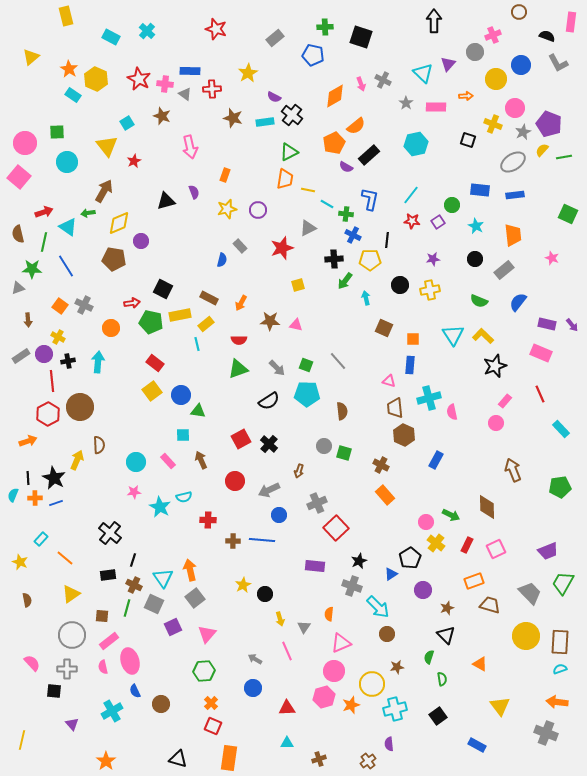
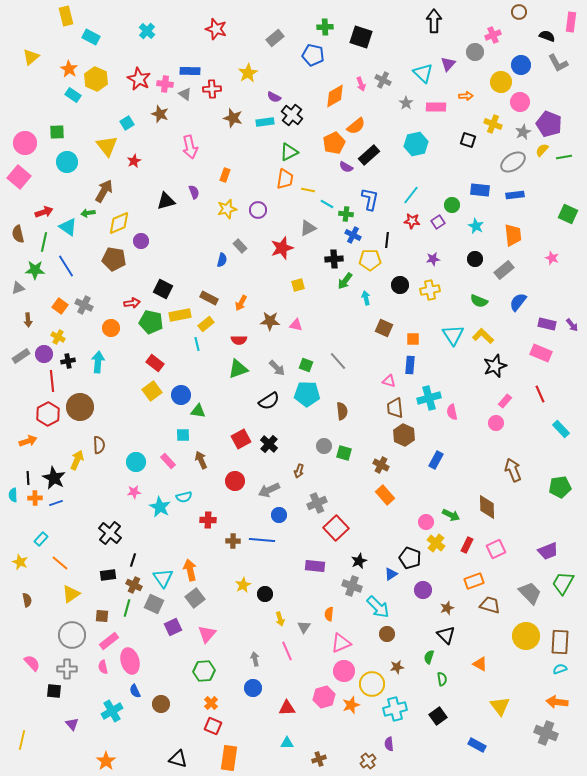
cyan rectangle at (111, 37): moved 20 px left
yellow circle at (496, 79): moved 5 px right, 3 px down
pink circle at (515, 108): moved 5 px right, 6 px up
brown star at (162, 116): moved 2 px left, 2 px up
green star at (32, 269): moved 3 px right, 1 px down
cyan semicircle at (13, 495): rotated 24 degrees counterclockwise
orange line at (65, 558): moved 5 px left, 5 px down
black pentagon at (410, 558): rotated 20 degrees counterclockwise
gray arrow at (255, 659): rotated 48 degrees clockwise
pink circle at (334, 671): moved 10 px right
